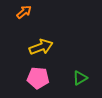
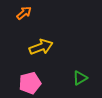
orange arrow: moved 1 px down
pink pentagon: moved 8 px left, 5 px down; rotated 20 degrees counterclockwise
